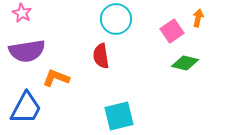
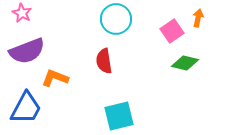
purple semicircle: rotated 12 degrees counterclockwise
red semicircle: moved 3 px right, 5 px down
orange L-shape: moved 1 px left
